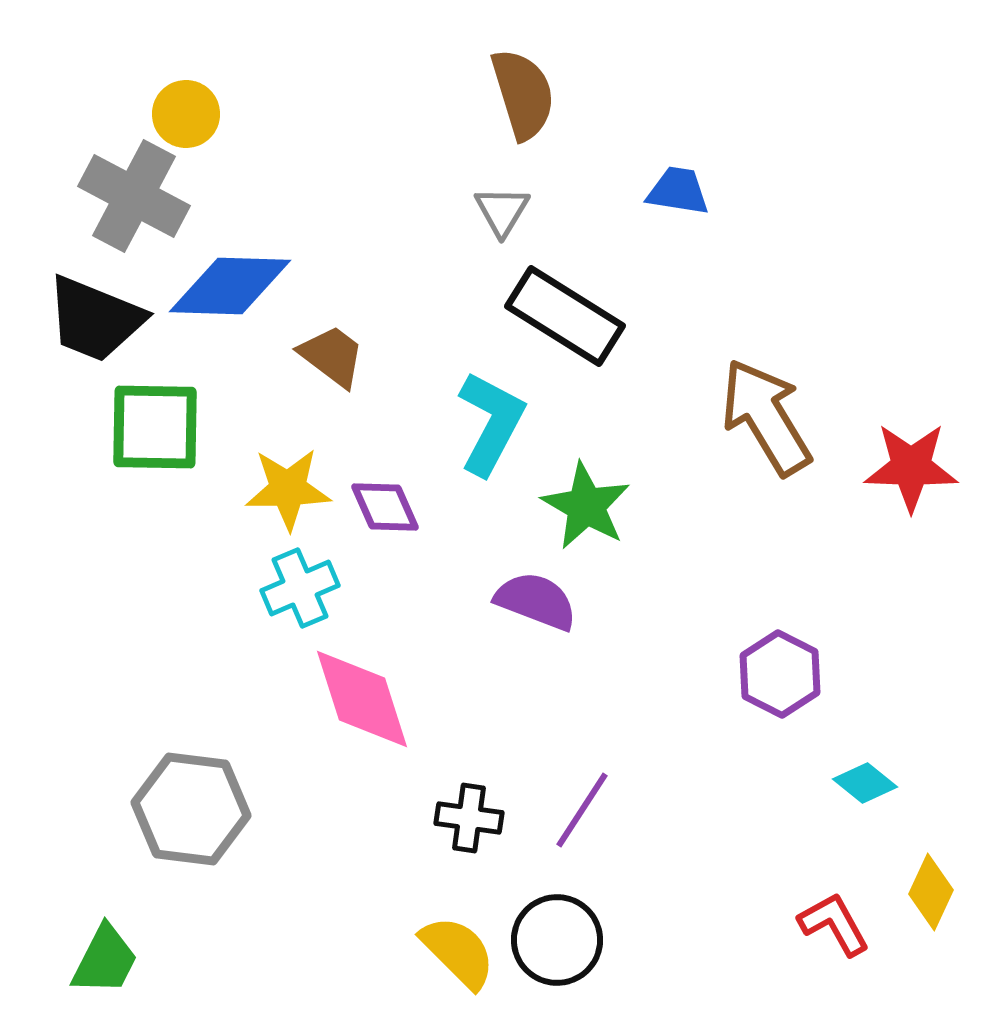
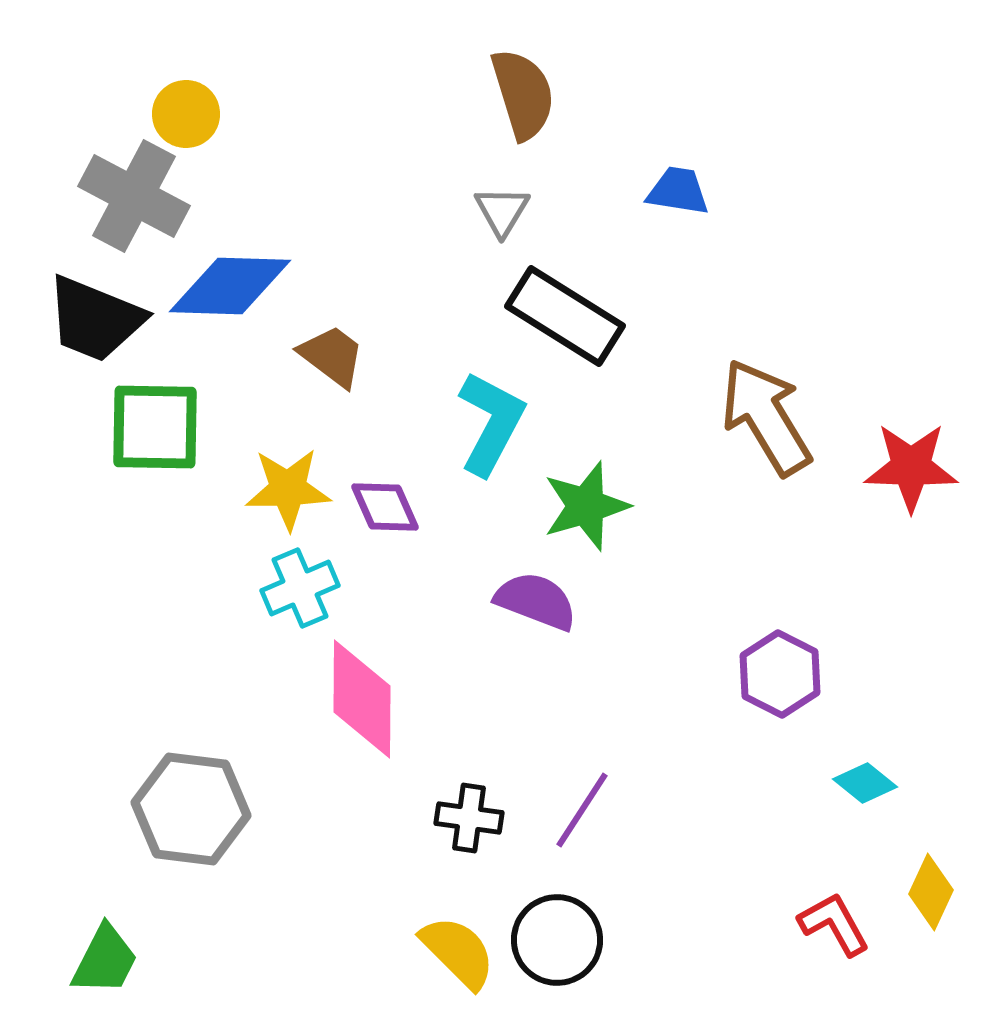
green star: rotated 26 degrees clockwise
pink diamond: rotated 18 degrees clockwise
